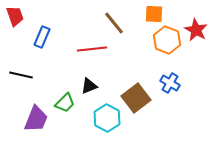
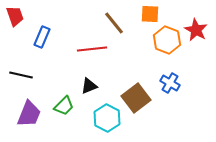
orange square: moved 4 px left
green trapezoid: moved 1 px left, 3 px down
purple trapezoid: moved 7 px left, 5 px up
